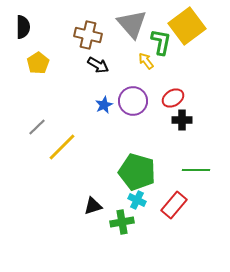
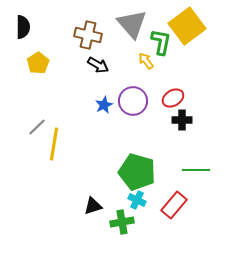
yellow line: moved 8 px left, 3 px up; rotated 36 degrees counterclockwise
